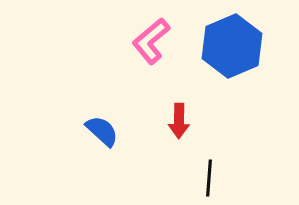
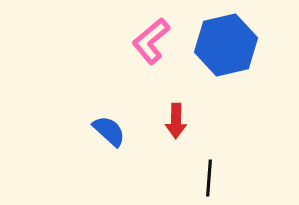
blue hexagon: moved 6 px left, 1 px up; rotated 10 degrees clockwise
red arrow: moved 3 px left
blue semicircle: moved 7 px right
